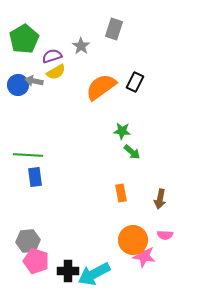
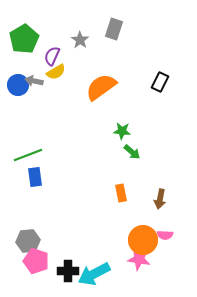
gray star: moved 1 px left, 6 px up
purple semicircle: rotated 48 degrees counterclockwise
black rectangle: moved 25 px right
green line: rotated 24 degrees counterclockwise
orange circle: moved 10 px right
pink star: moved 5 px left, 3 px down
